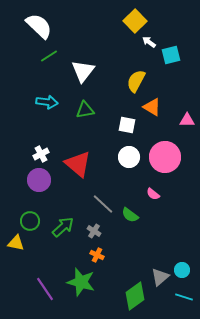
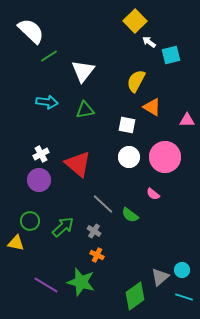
white semicircle: moved 8 px left, 5 px down
purple line: moved 1 px right, 4 px up; rotated 25 degrees counterclockwise
